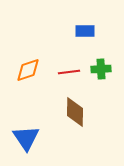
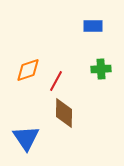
blue rectangle: moved 8 px right, 5 px up
red line: moved 13 px left, 9 px down; rotated 55 degrees counterclockwise
brown diamond: moved 11 px left, 1 px down
